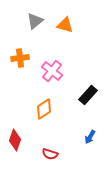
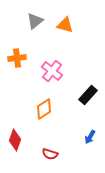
orange cross: moved 3 px left
